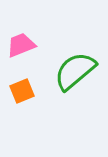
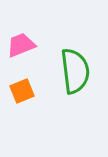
green semicircle: rotated 123 degrees clockwise
